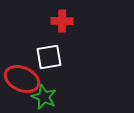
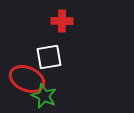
red ellipse: moved 5 px right
green star: moved 1 px up
